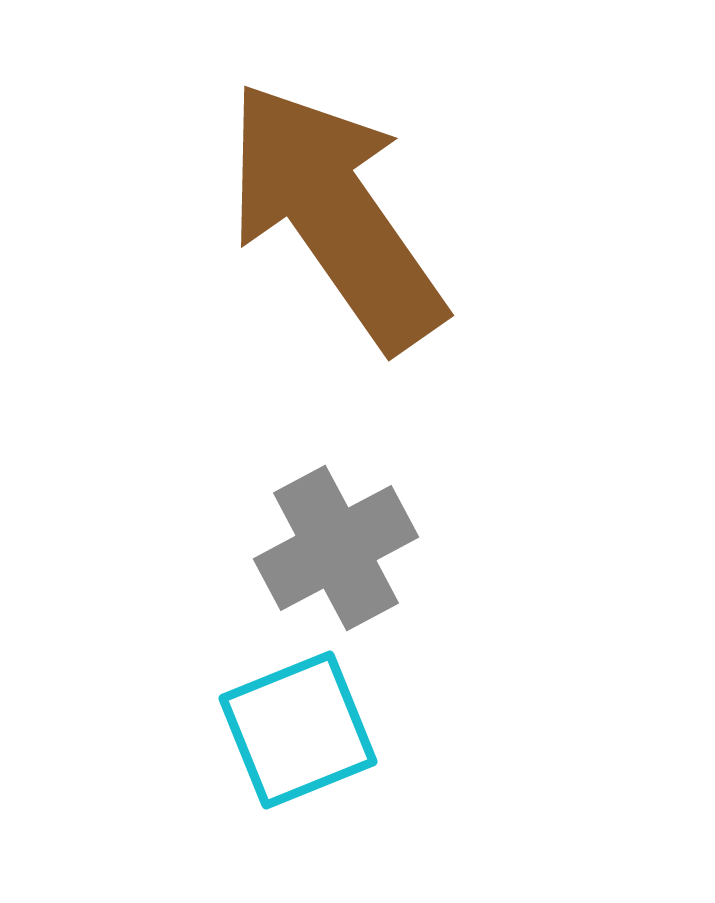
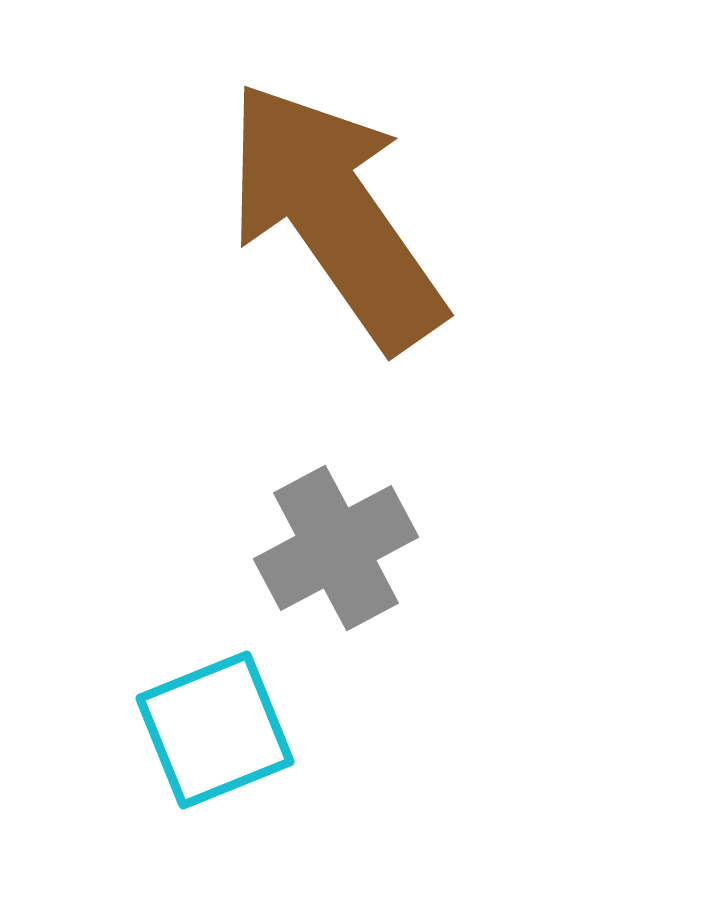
cyan square: moved 83 px left
